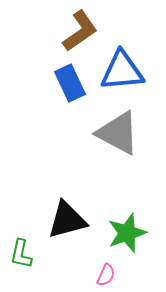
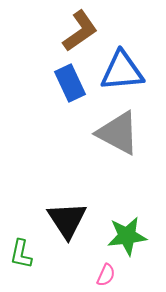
black triangle: rotated 48 degrees counterclockwise
green star: moved 3 px down; rotated 12 degrees clockwise
